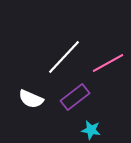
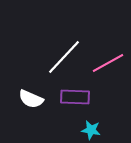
purple rectangle: rotated 40 degrees clockwise
